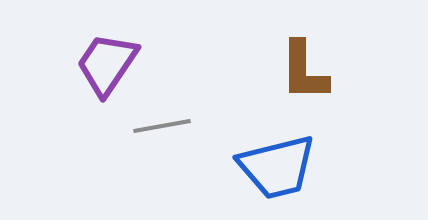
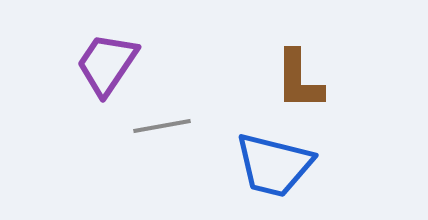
brown L-shape: moved 5 px left, 9 px down
blue trapezoid: moved 3 px left, 2 px up; rotated 28 degrees clockwise
